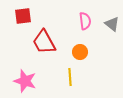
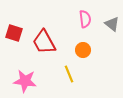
red square: moved 9 px left, 17 px down; rotated 24 degrees clockwise
pink semicircle: moved 2 px up
orange circle: moved 3 px right, 2 px up
yellow line: moved 1 px left, 3 px up; rotated 18 degrees counterclockwise
pink star: rotated 10 degrees counterclockwise
